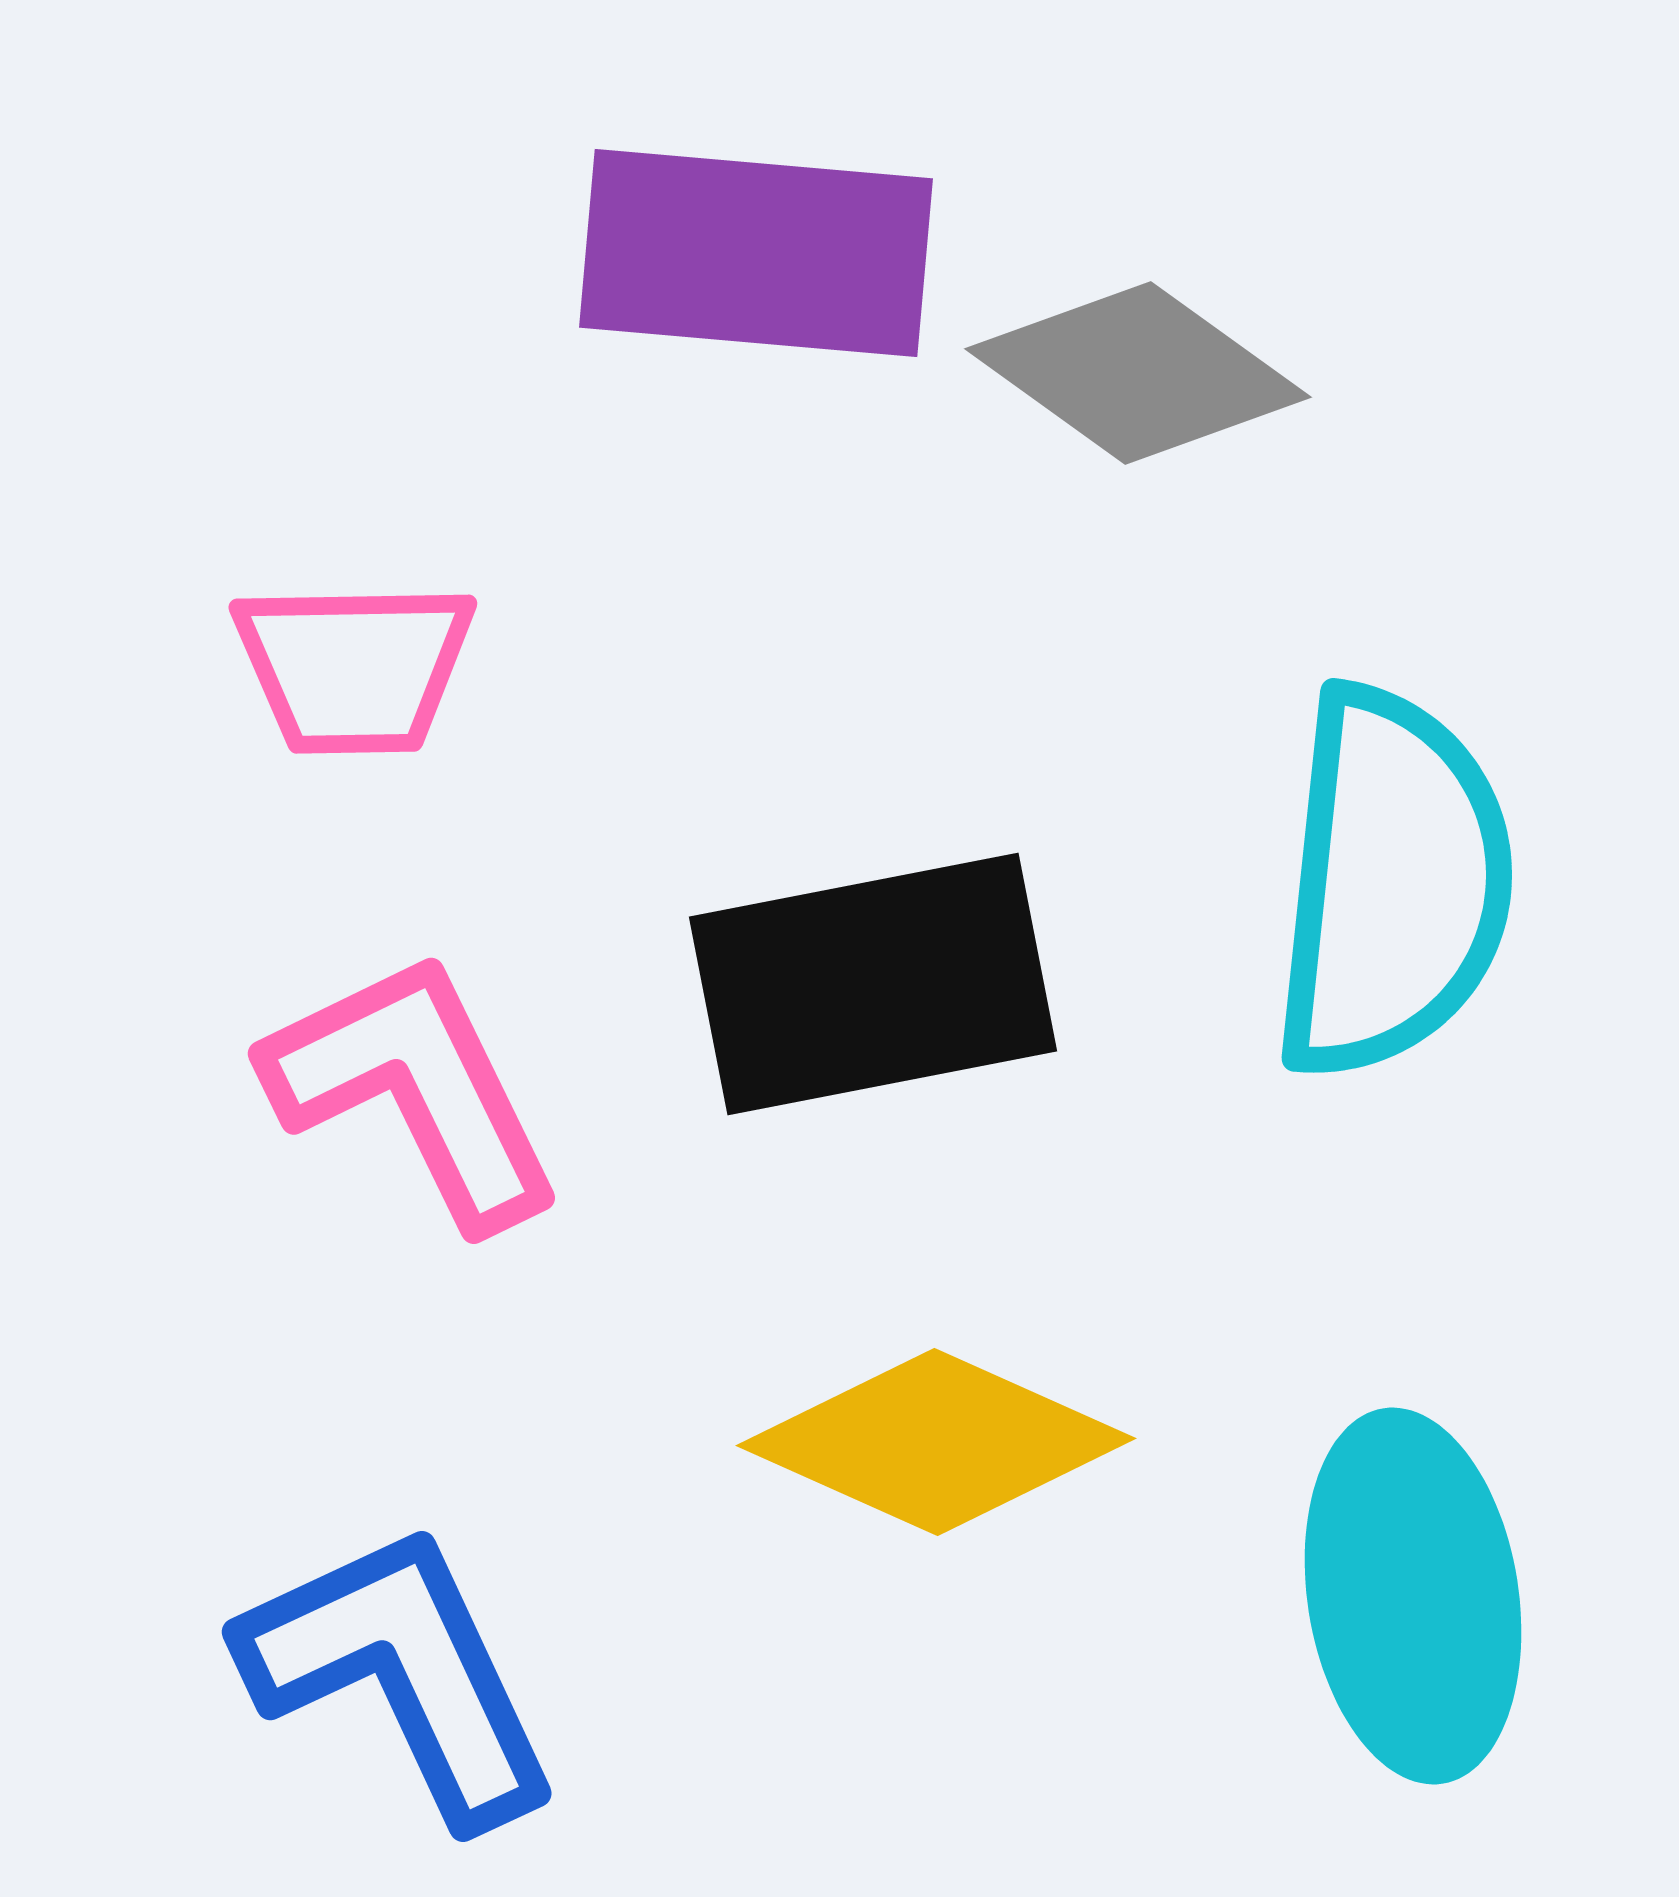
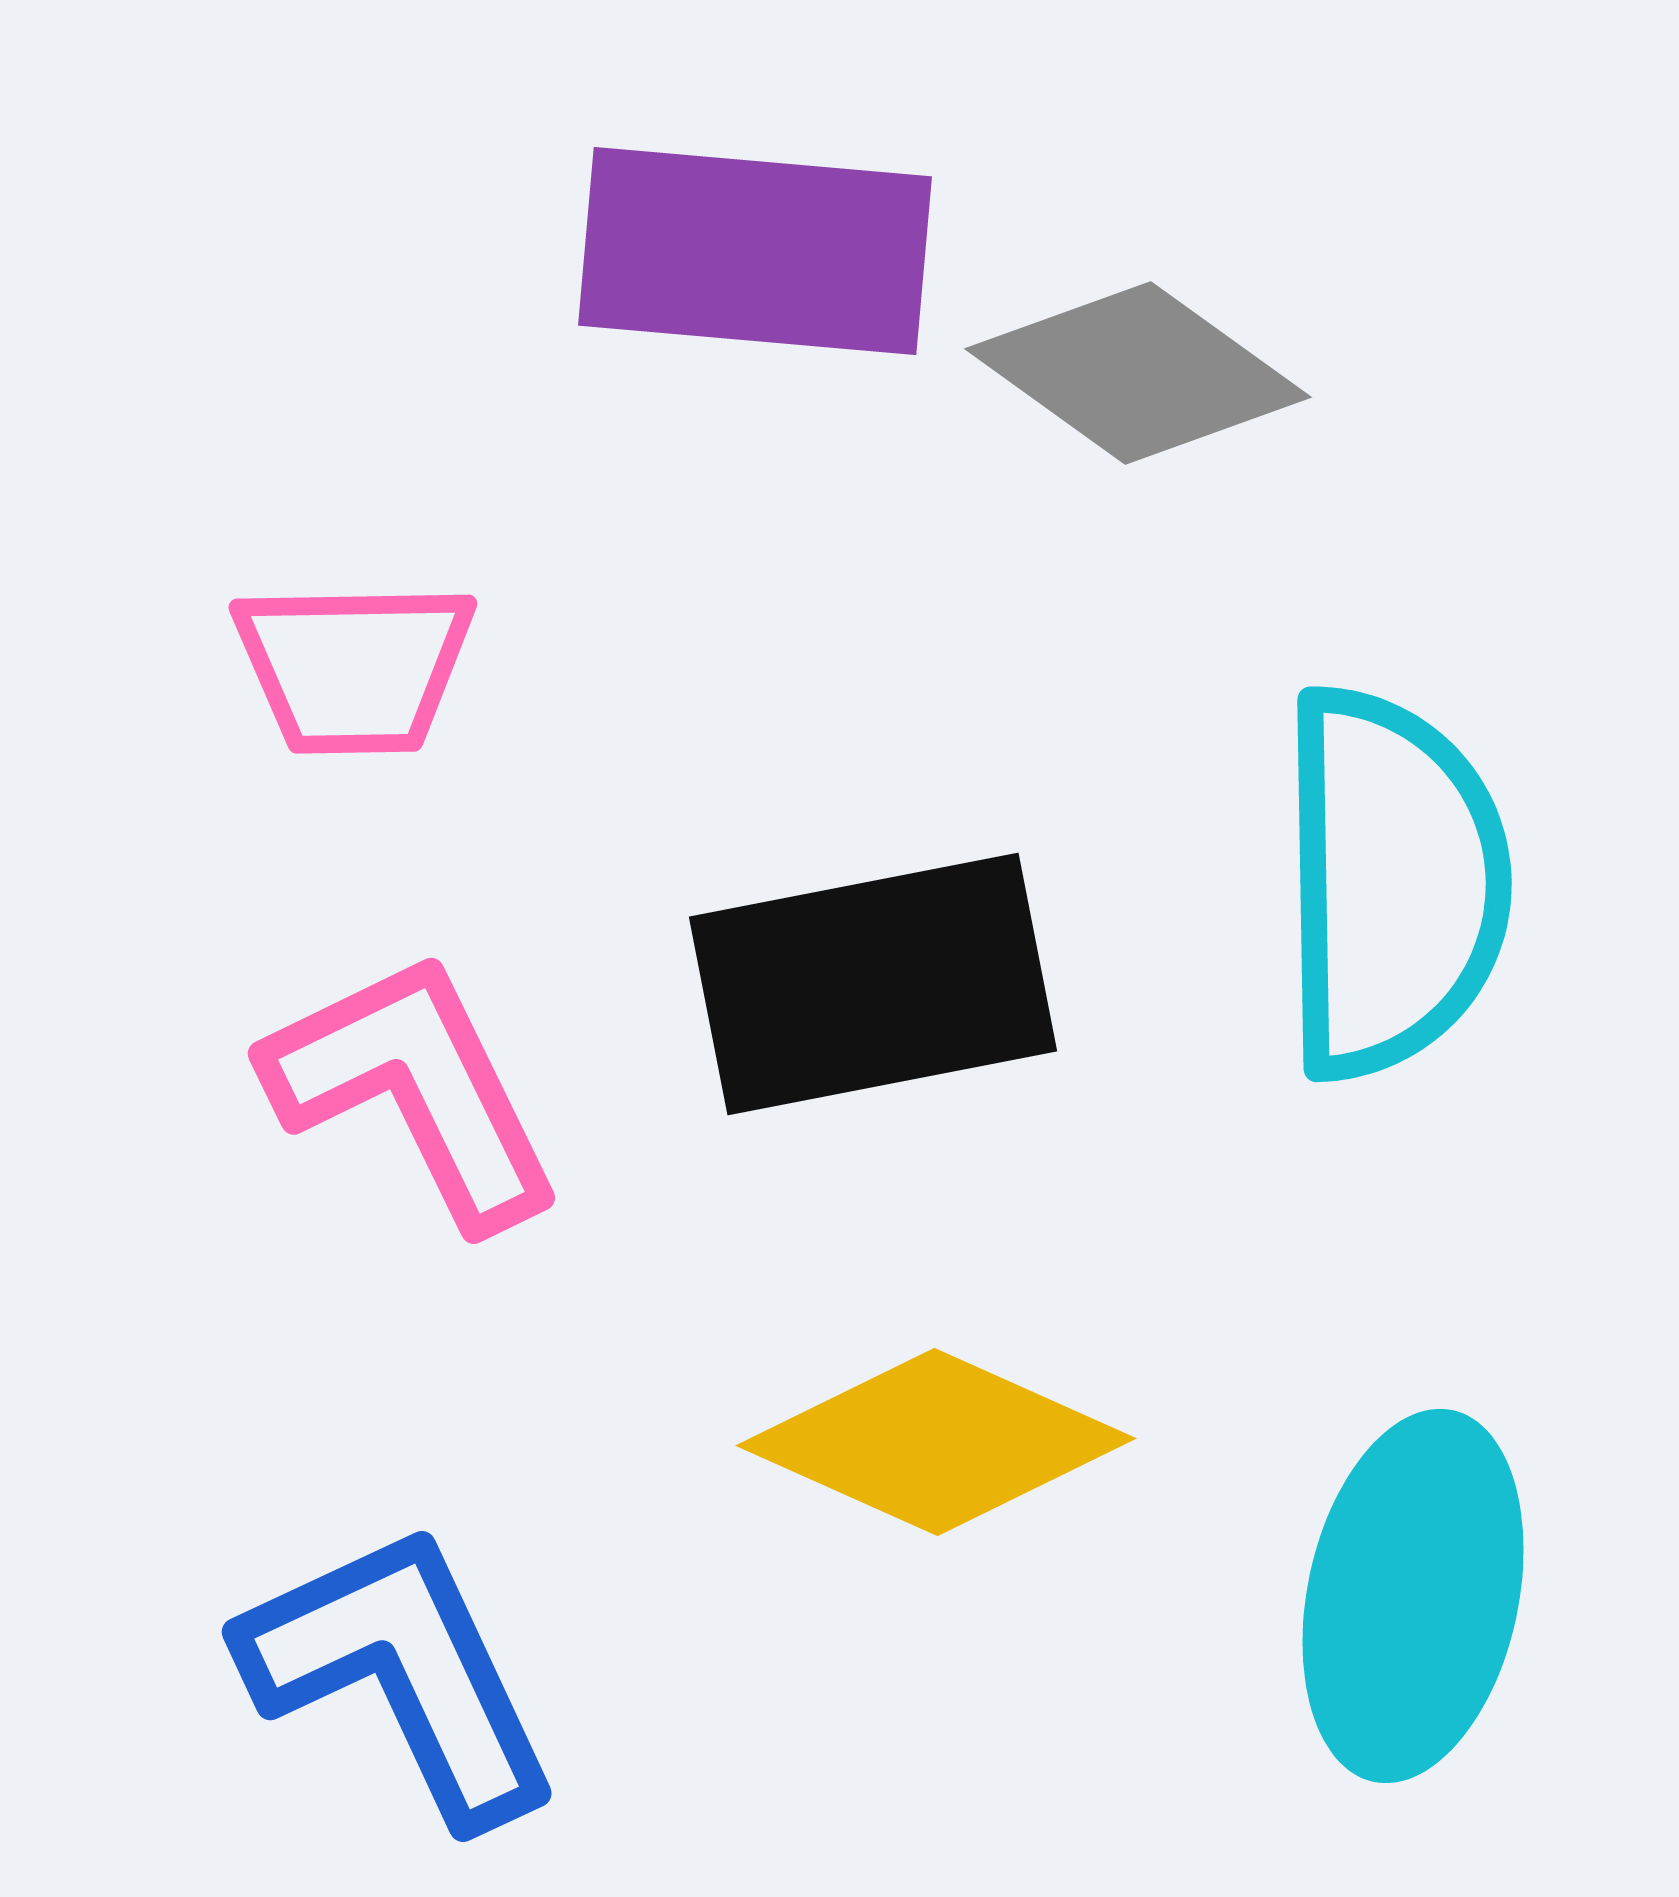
purple rectangle: moved 1 px left, 2 px up
cyan semicircle: rotated 7 degrees counterclockwise
cyan ellipse: rotated 21 degrees clockwise
